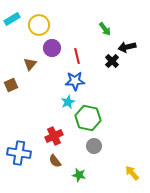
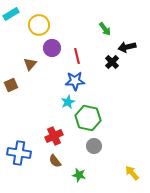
cyan rectangle: moved 1 px left, 5 px up
black cross: moved 1 px down
